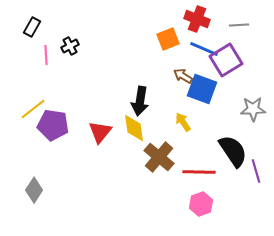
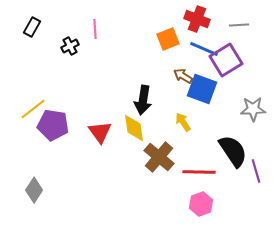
pink line: moved 49 px right, 26 px up
black arrow: moved 3 px right, 1 px up
red triangle: rotated 15 degrees counterclockwise
